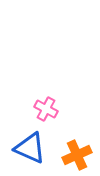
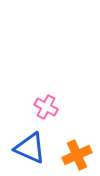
pink cross: moved 2 px up
